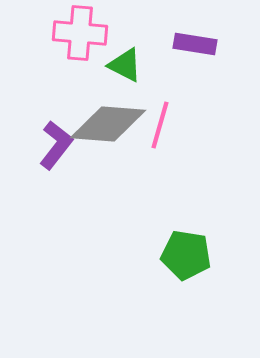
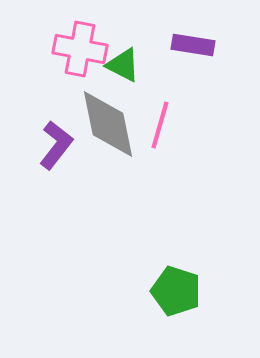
pink cross: moved 16 px down; rotated 6 degrees clockwise
purple rectangle: moved 2 px left, 1 px down
green triangle: moved 2 px left
gray diamond: rotated 74 degrees clockwise
green pentagon: moved 10 px left, 36 px down; rotated 9 degrees clockwise
